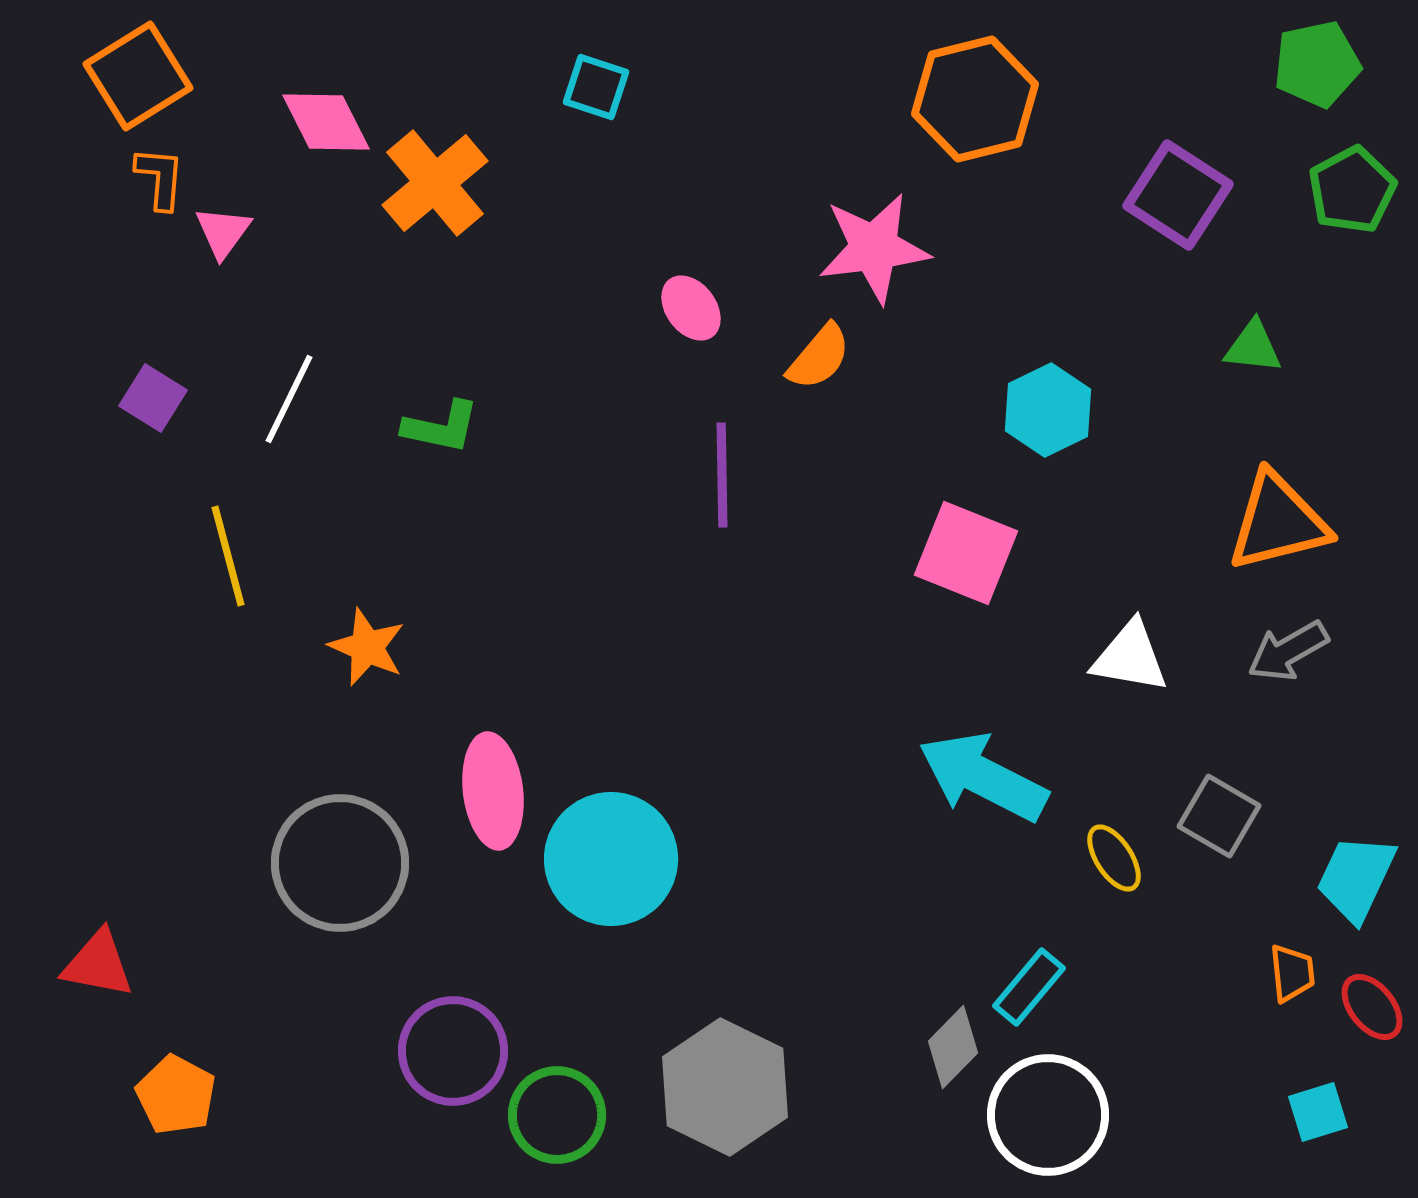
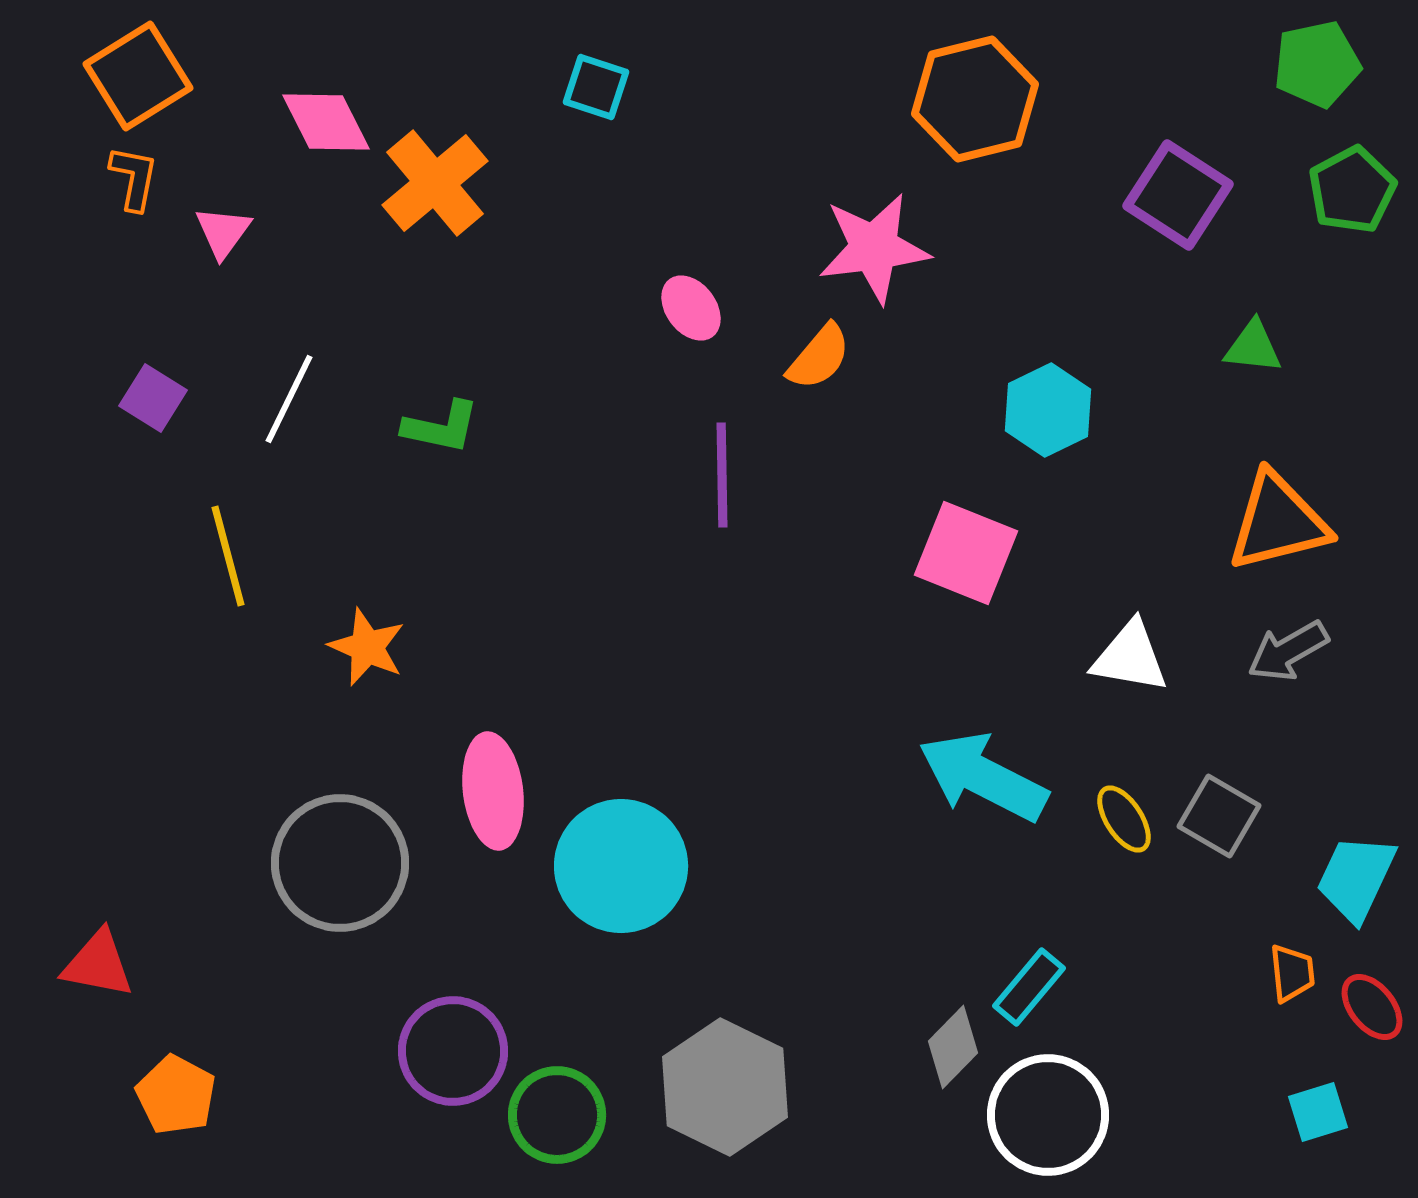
orange L-shape at (160, 178): moved 26 px left; rotated 6 degrees clockwise
yellow ellipse at (1114, 858): moved 10 px right, 39 px up
cyan circle at (611, 859): moved 10 px right, 7 px down
